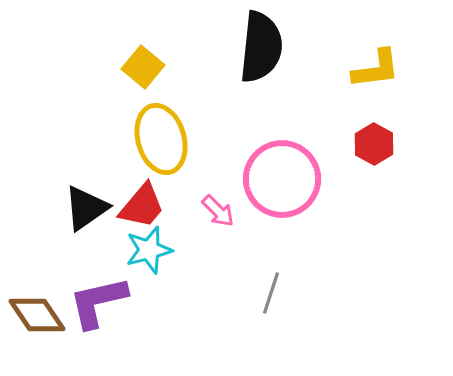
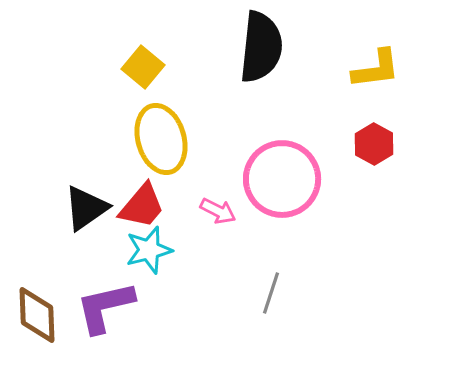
pink arrow: rotated 18 degrees counterclockwise
purple L-shape: moved 7 px right, 5 px down
brown diamond: rotated 32 degrees clockwise
